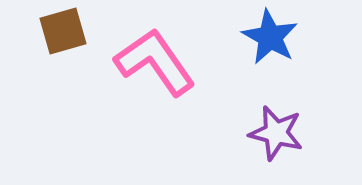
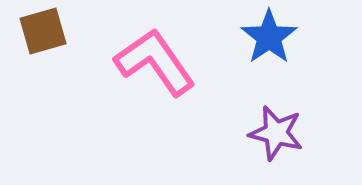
brown square: moved 20 px left
blue star: moved 1 px left; rotated 8 degrees clockwise
